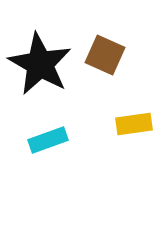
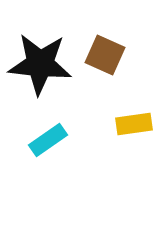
black star: rotated 24 degrees counterclockwise
cyan rectangle: rotated 15 degrees counterclockwise
